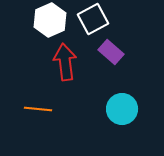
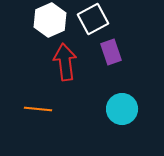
purple rectangle: rotated 30 degrees clockwise
